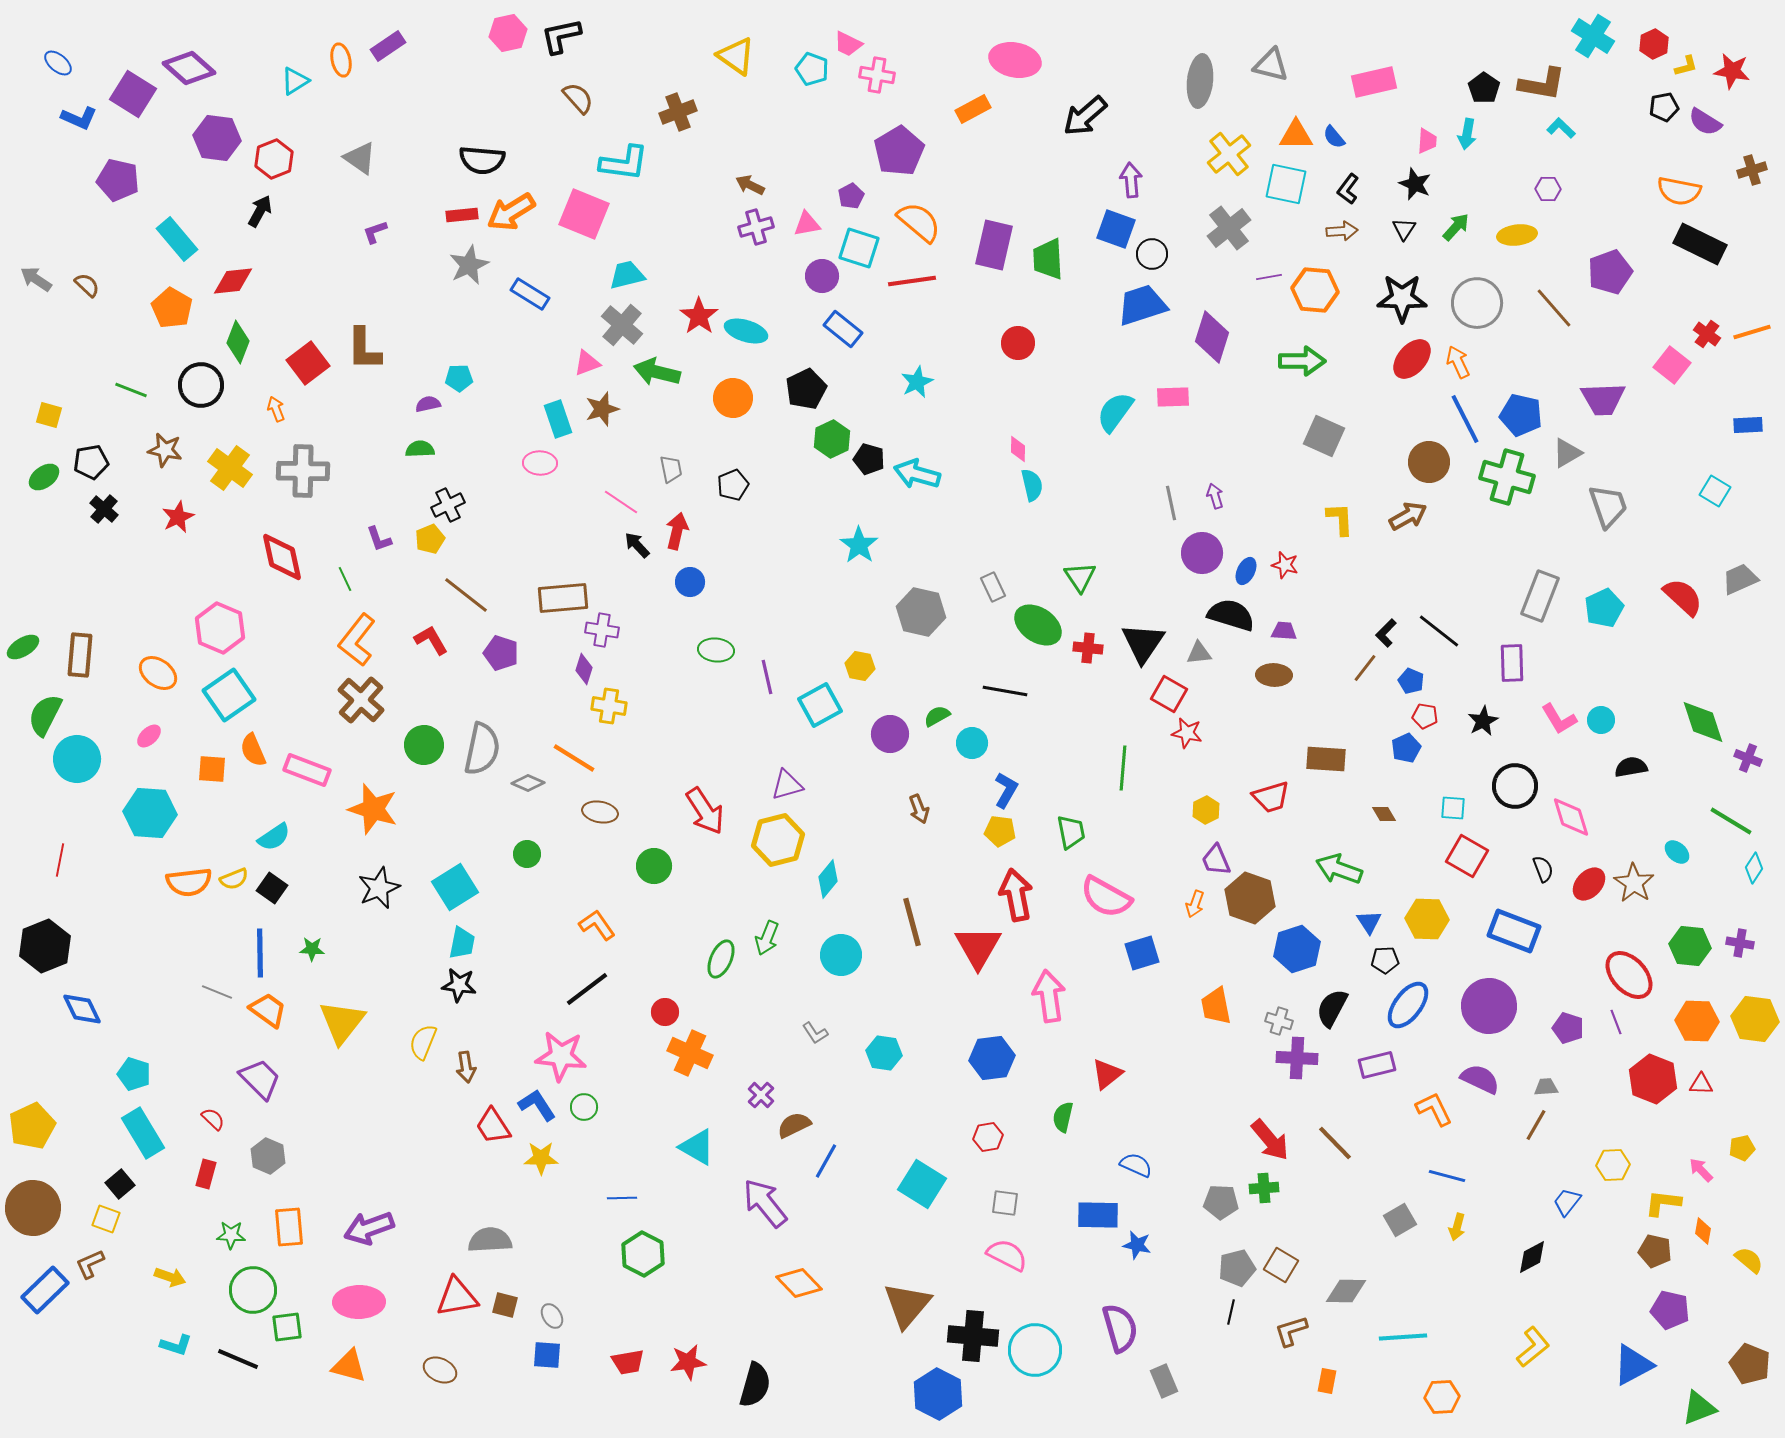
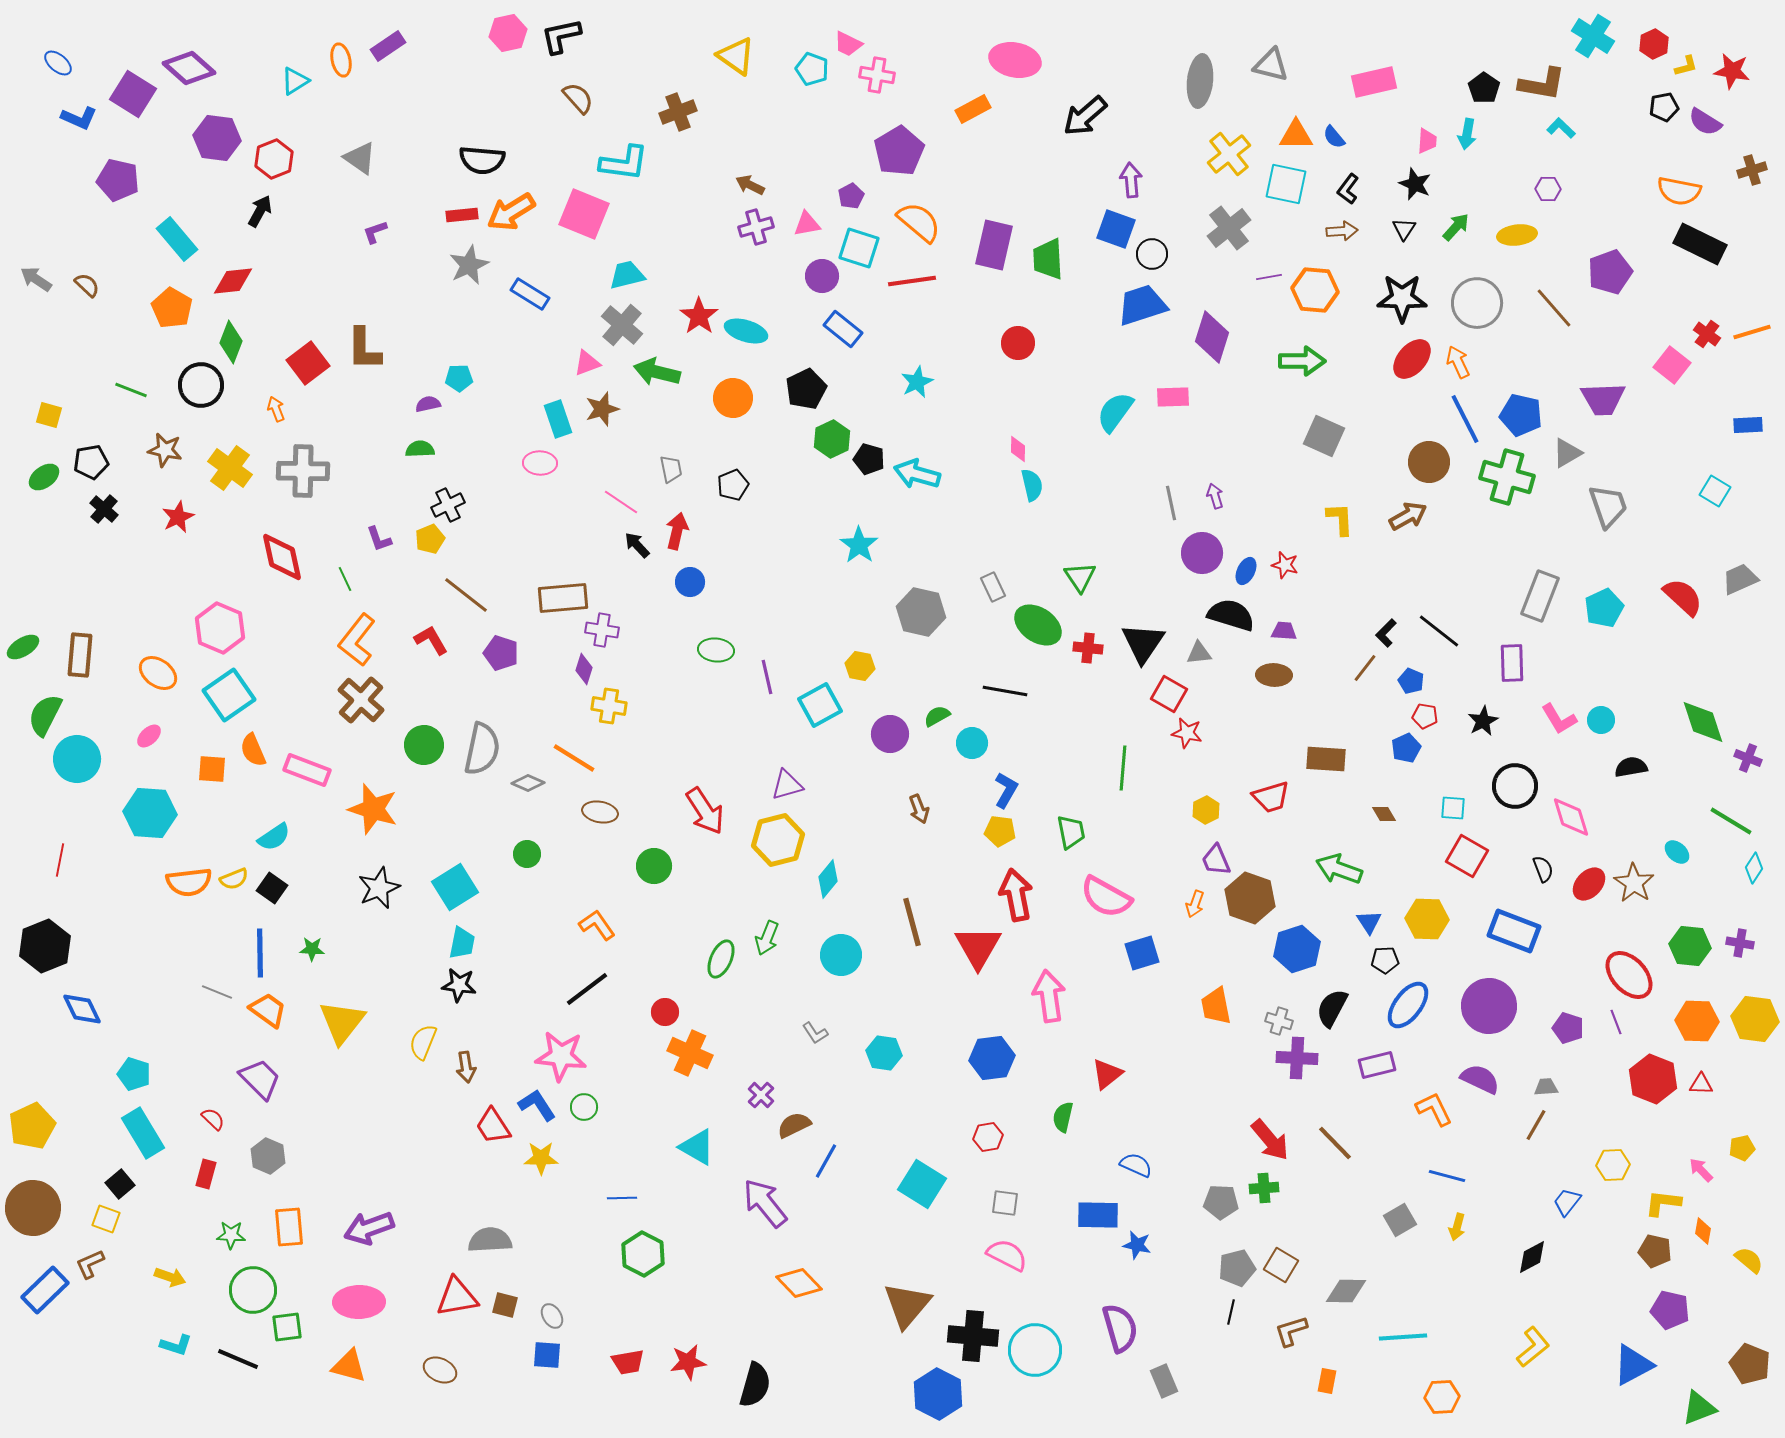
green diamond at (238, 342): moved 7 px left
